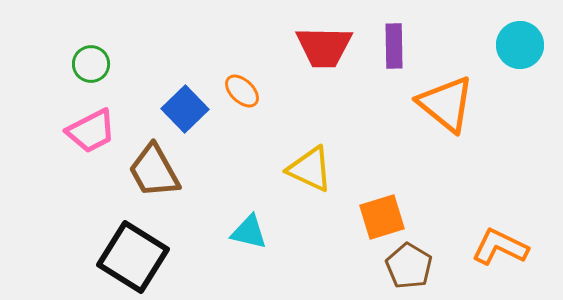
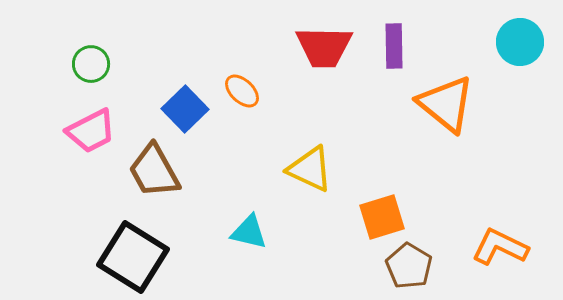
cyan circle: moved 3 px up
